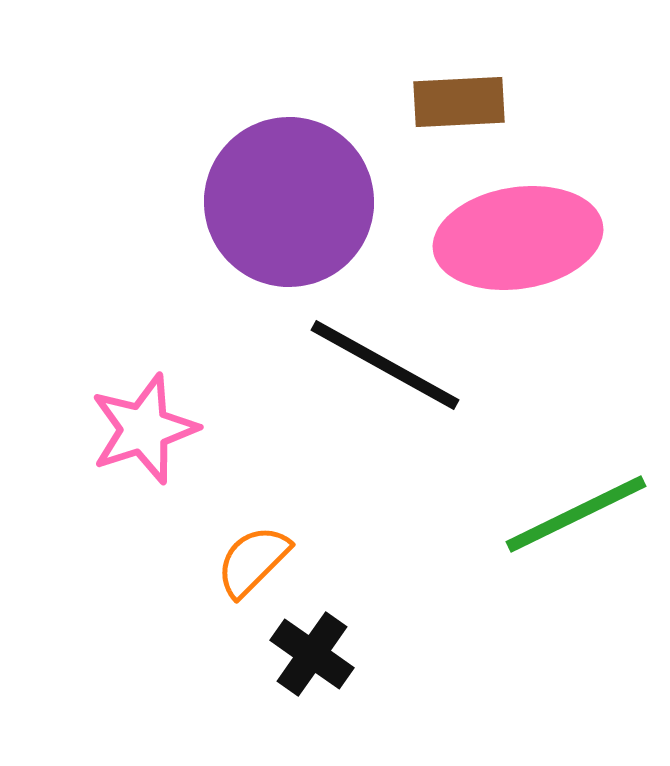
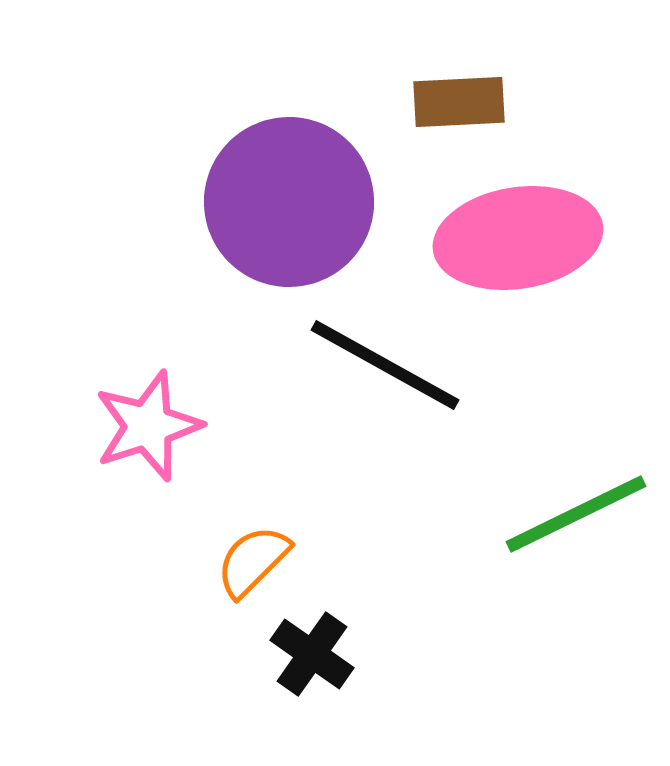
pink star: moved 4 px right, 3 px up
